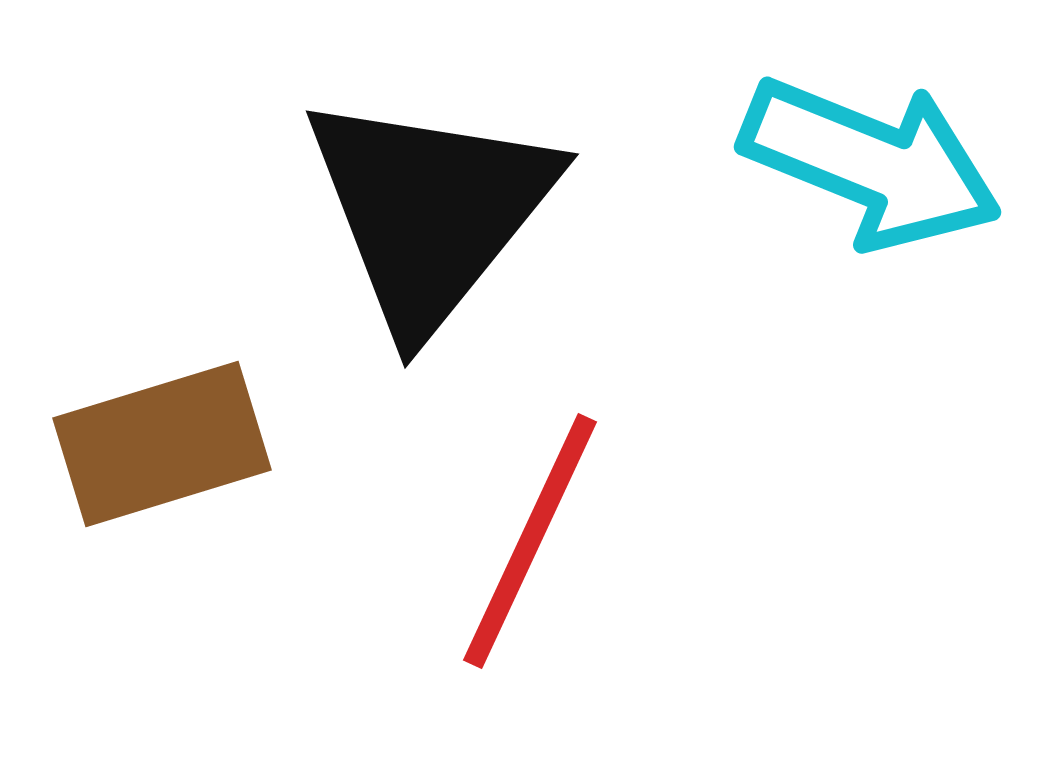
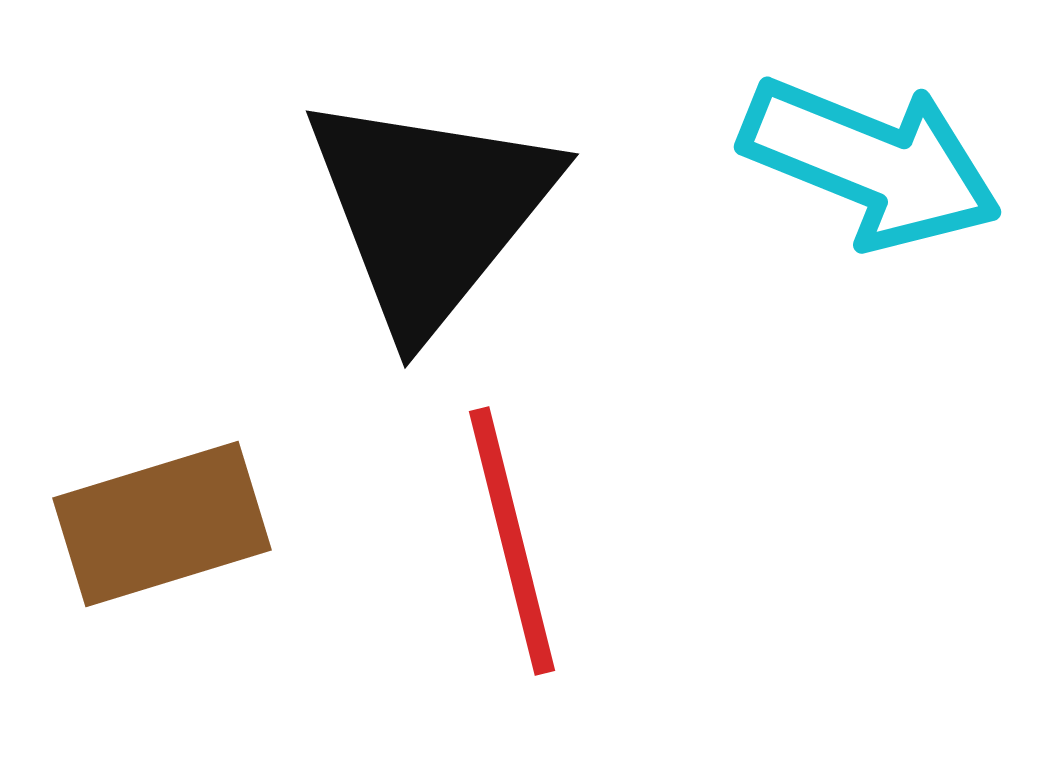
brown rectangle: moved 80 px down
red line: moved 18 px left; rotated 39 degrees counterclockwise
